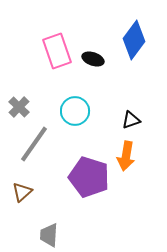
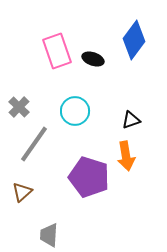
orange arrow: rotated 20 degrees counterclockwise
